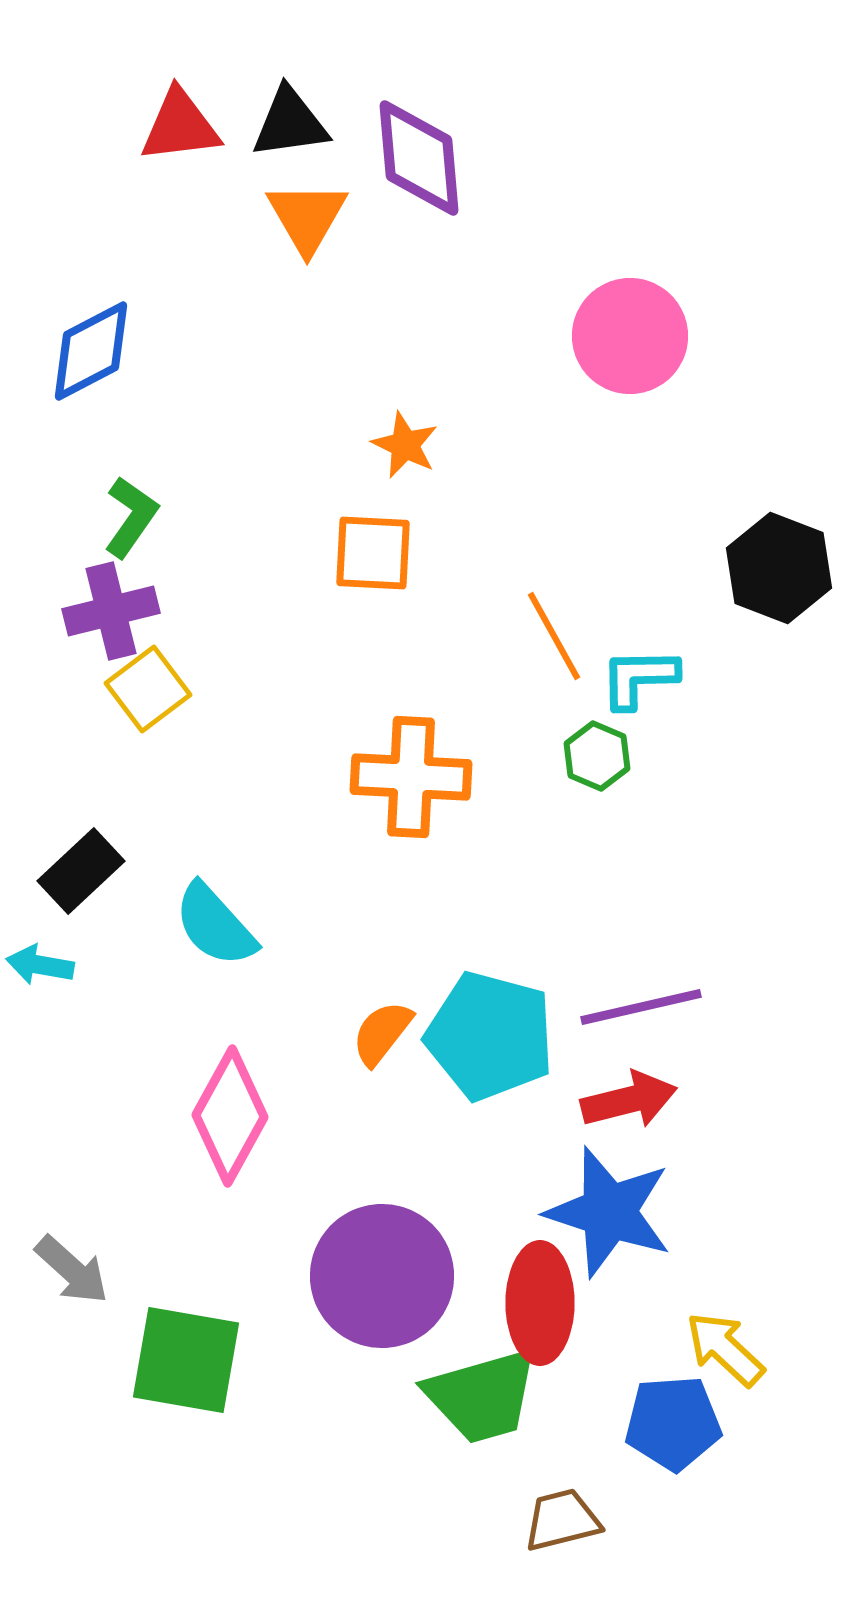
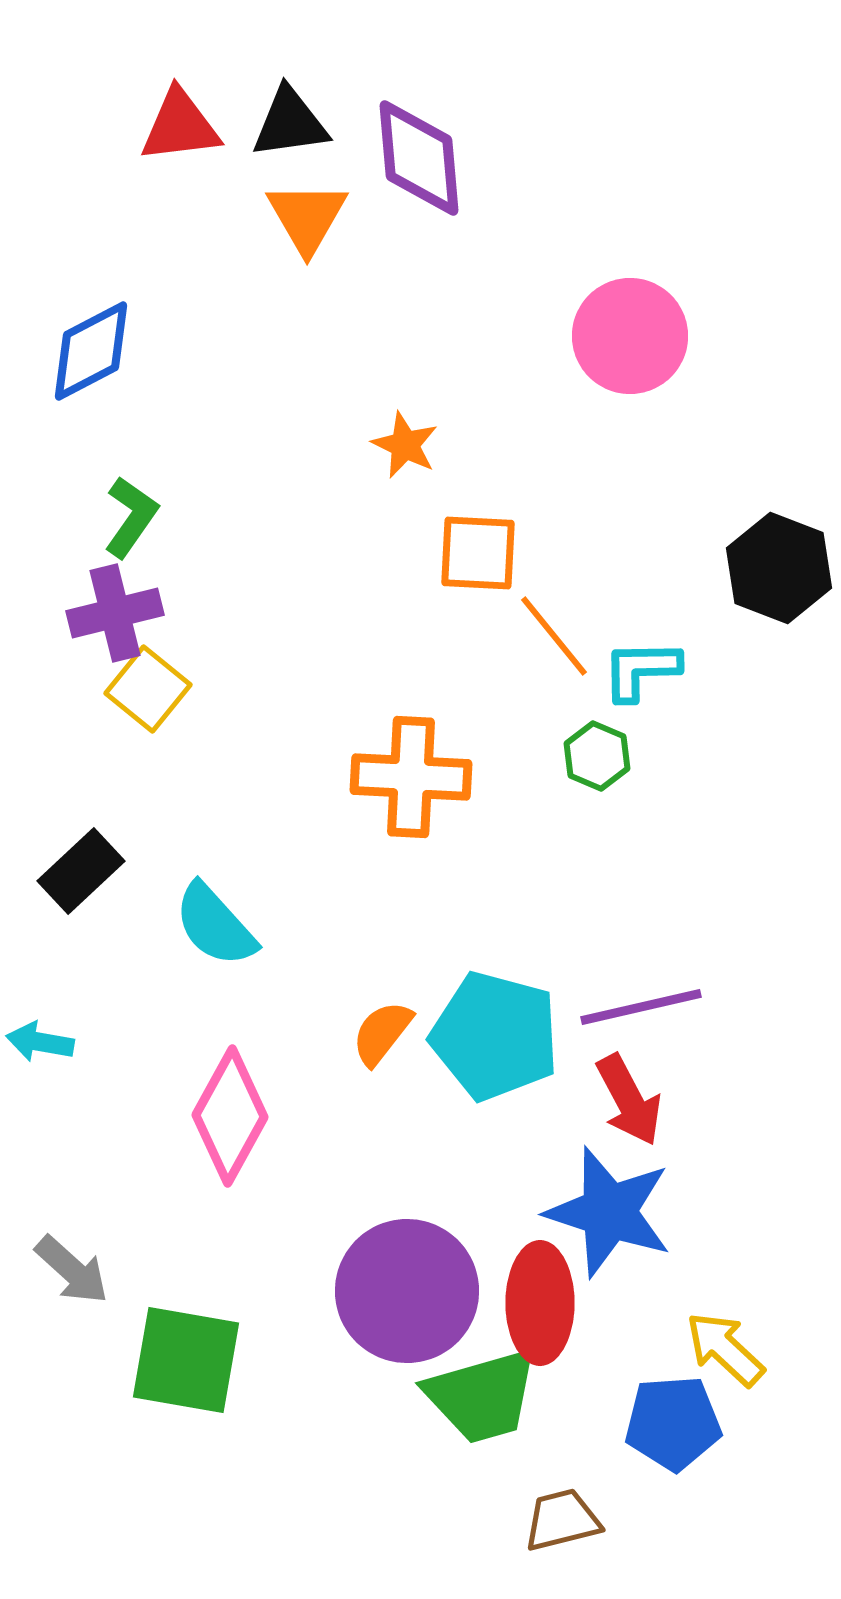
orange square: moved 105 px right
purple cross: moved 4 px right, 2 px down
orange line: rotated 10 degrees counterclockwise
cyan L-shape: moved 2 px right, 8 px up
yellow square: rotated 14 degrees counterclockwise
cyan arrow: moved 77 px down
cyan pentagon: moved 5 px right
red arrow: rotated 76 degrees clockwise
purple circle: moved 25 px right, 15 px down
